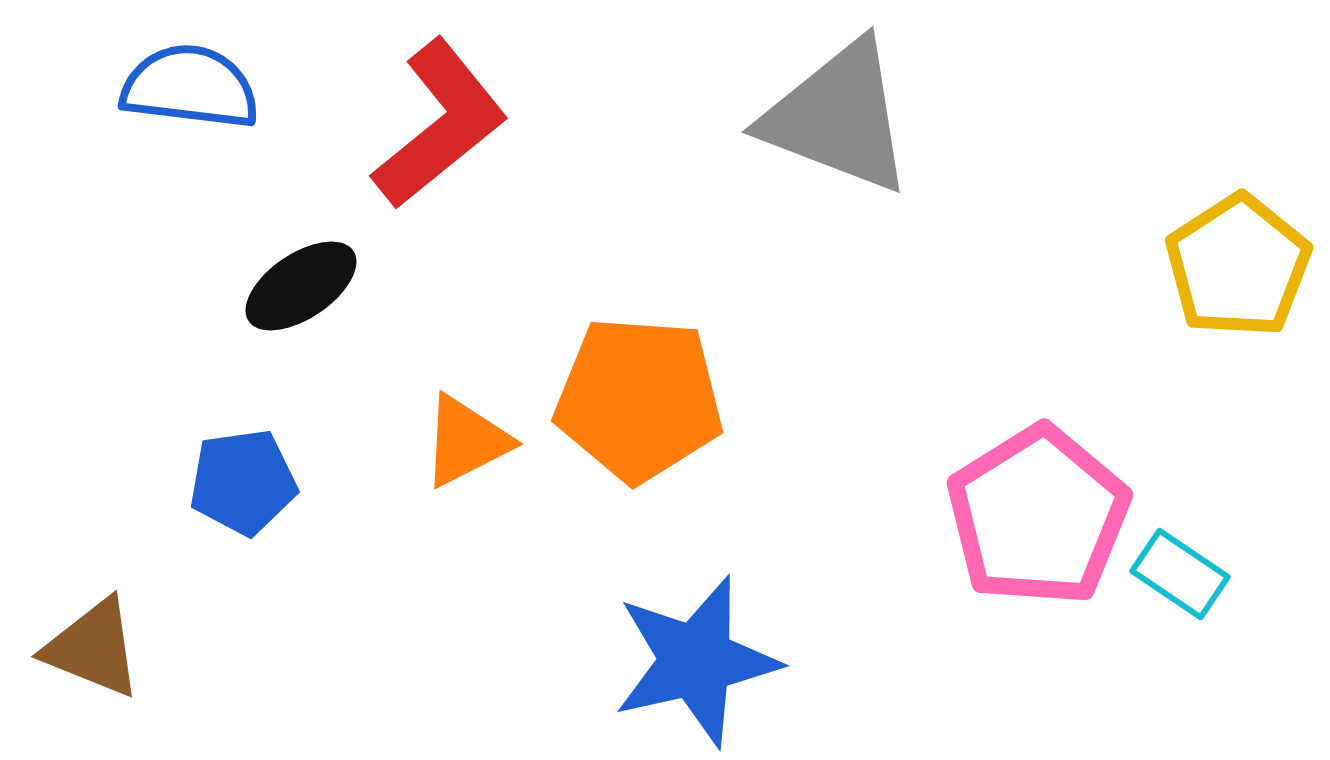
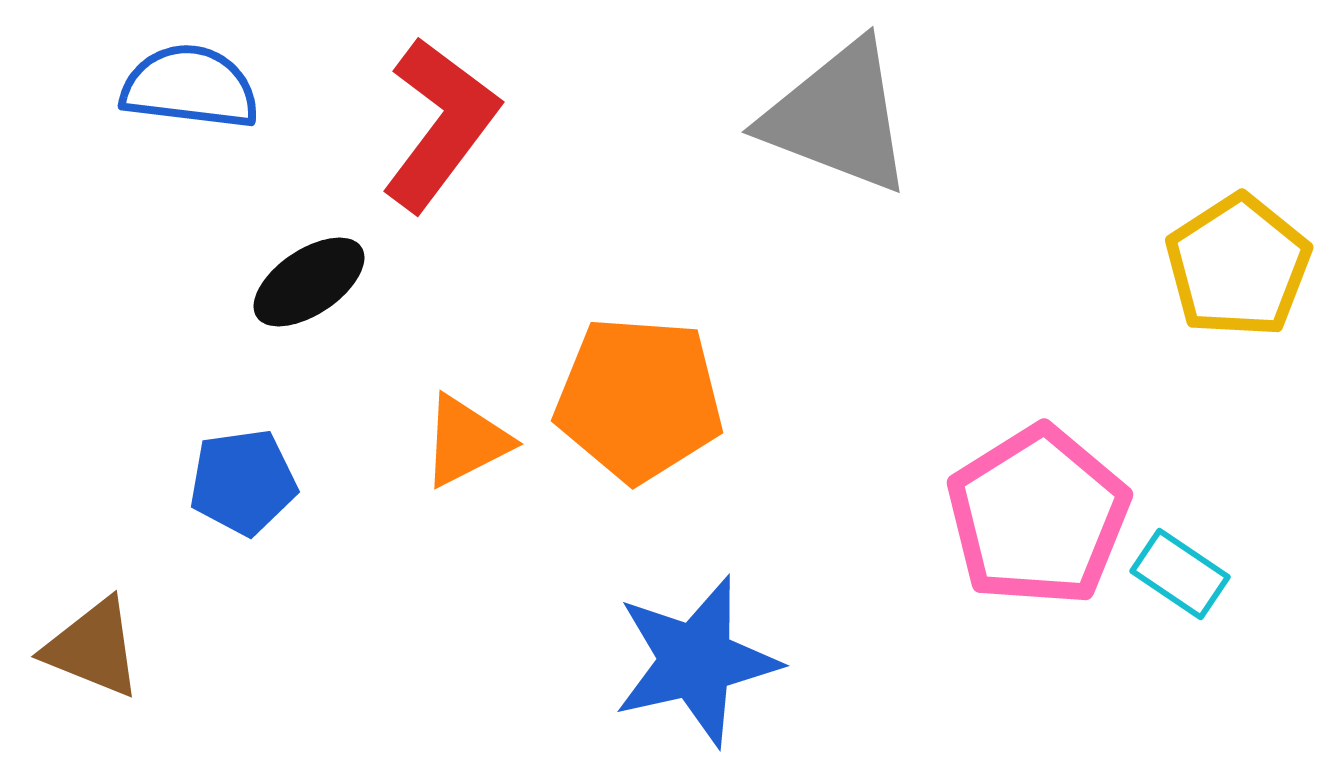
red L-shape: rotated 14 degrees counterclockwise
black ellipse: moved 8 px right, 4 px up
